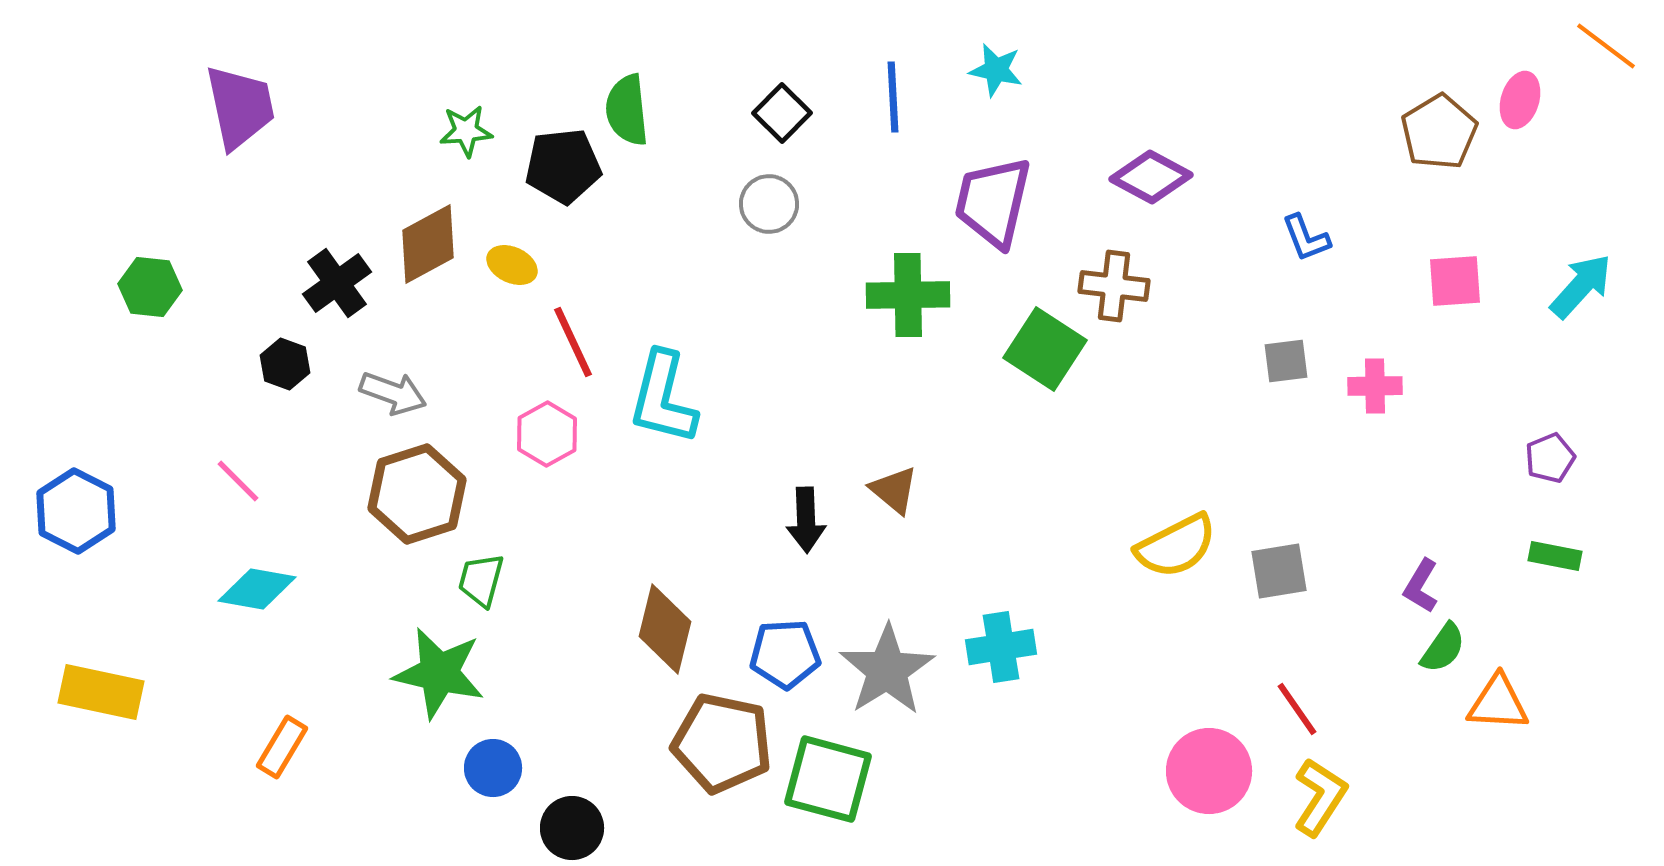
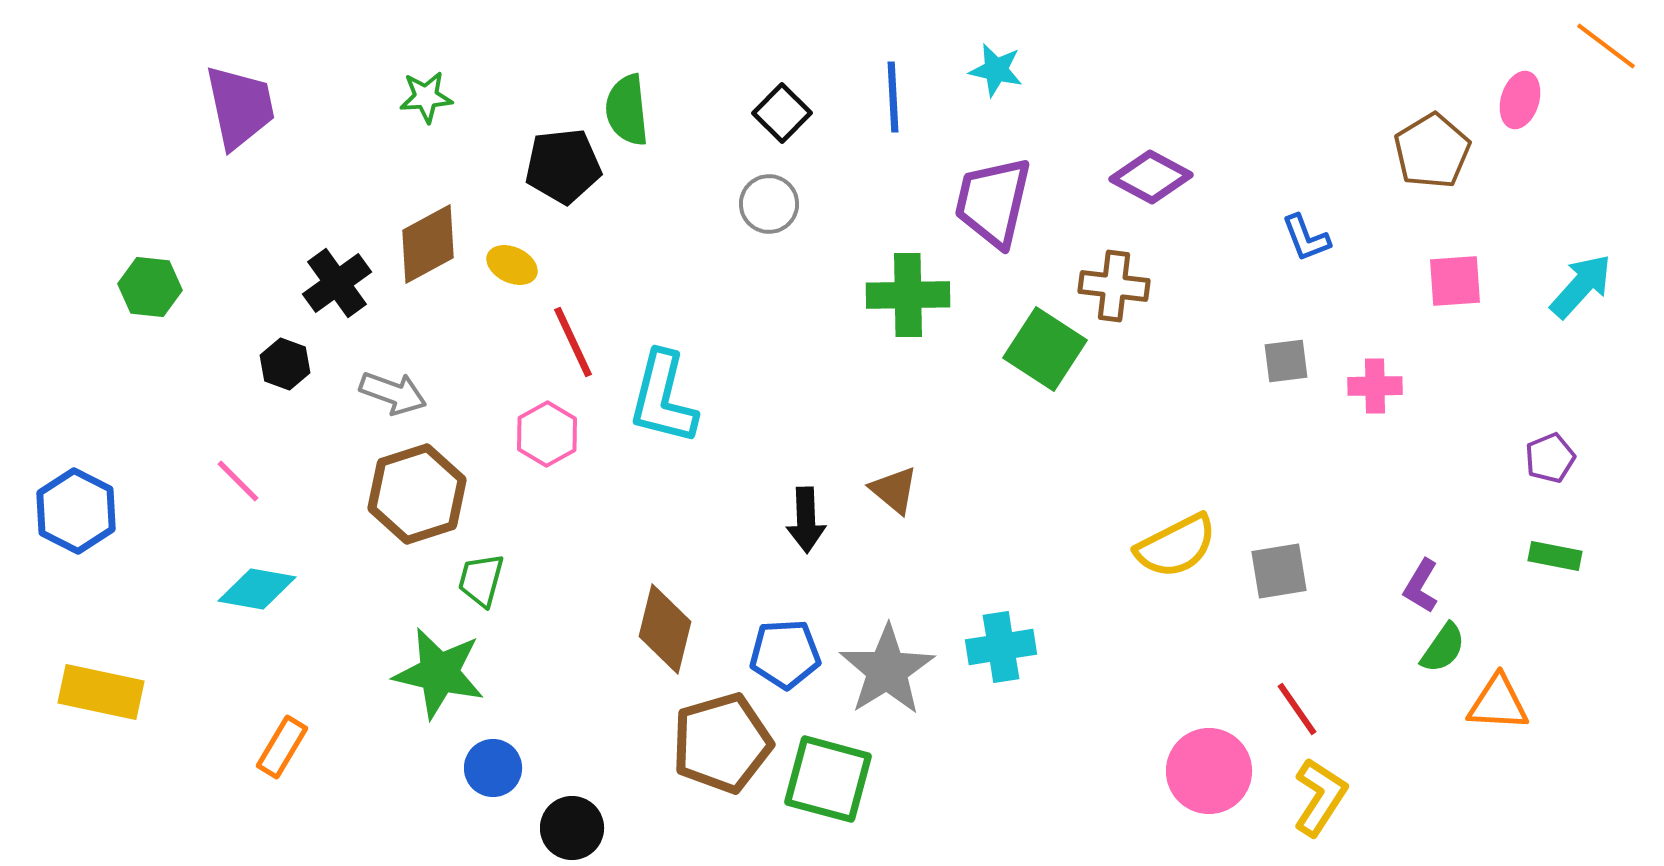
green star at (466, 131): moved 40 px left, 34 px up
brown pentagon at (1439, 132): moved 7 px left, 19 px down
brown pentagon at (722, 743): rotated 28 degrees counterclockwise
